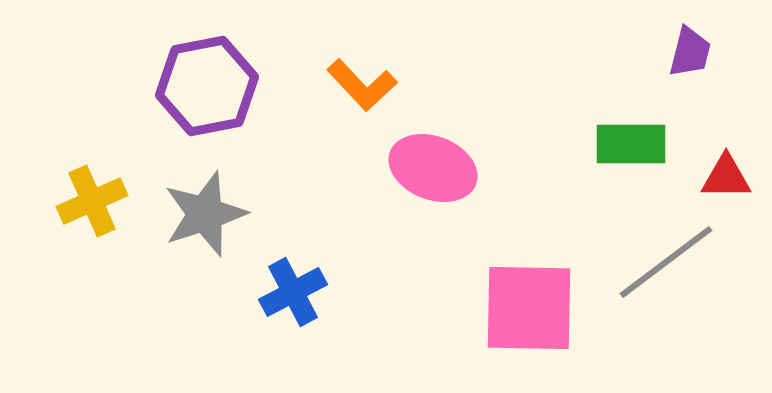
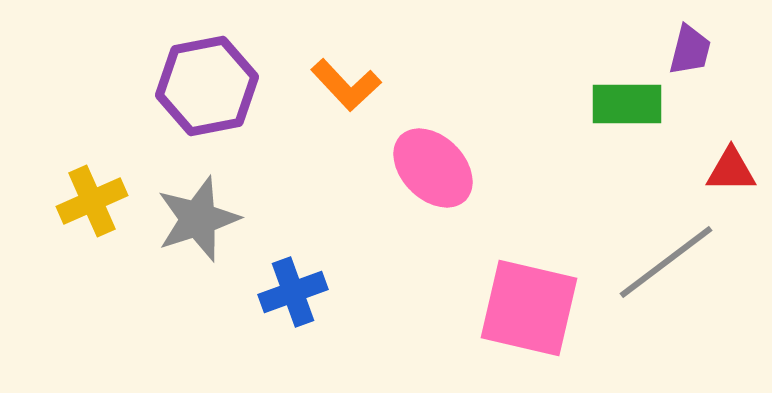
purple trapezoid: moved 2 px up
orange L-shape: moved 16 px left
green rectangle: moved 4 px left, 40 px up
pink ellipse: rotated 24 degrees clockwise
red triangle: moved 5 px right, 7 px up
gray star: moved 7 px left, 5 px down
blue cross: rotated 8 degrees clockwise
pink square: rotated 12 degrees clockwise
